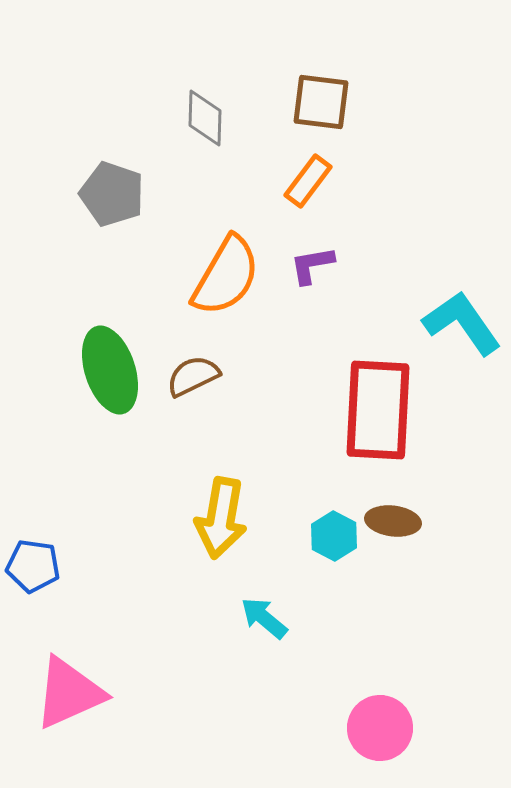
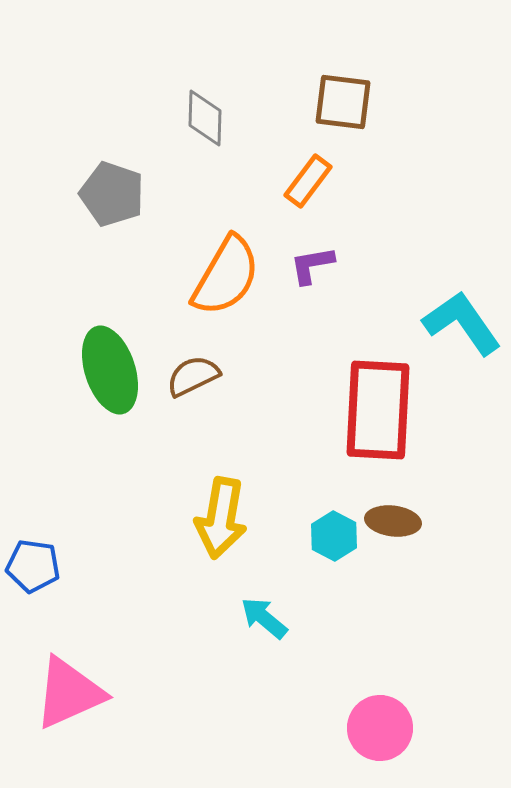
brown square: moved 22 px right
